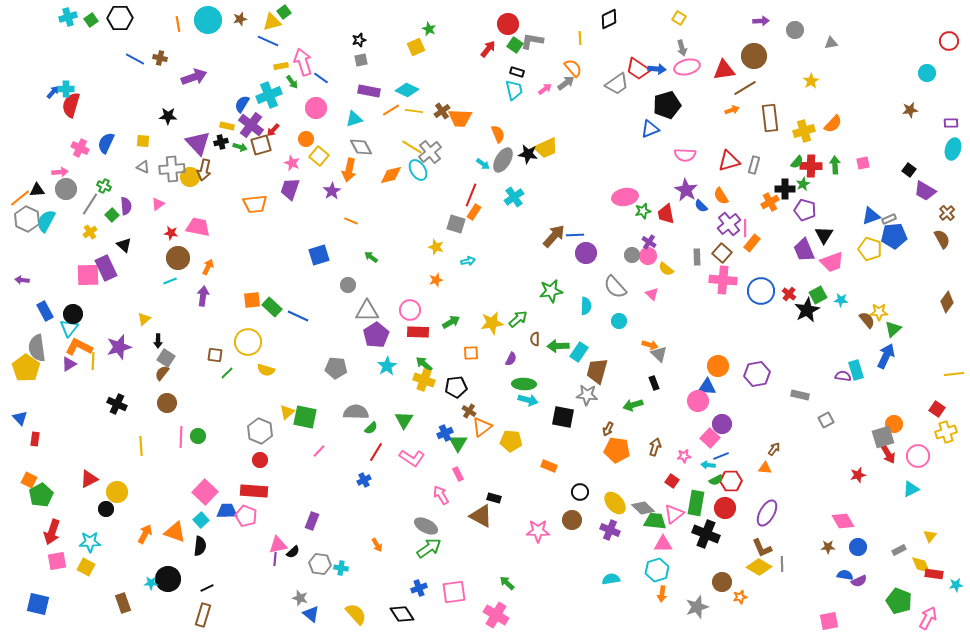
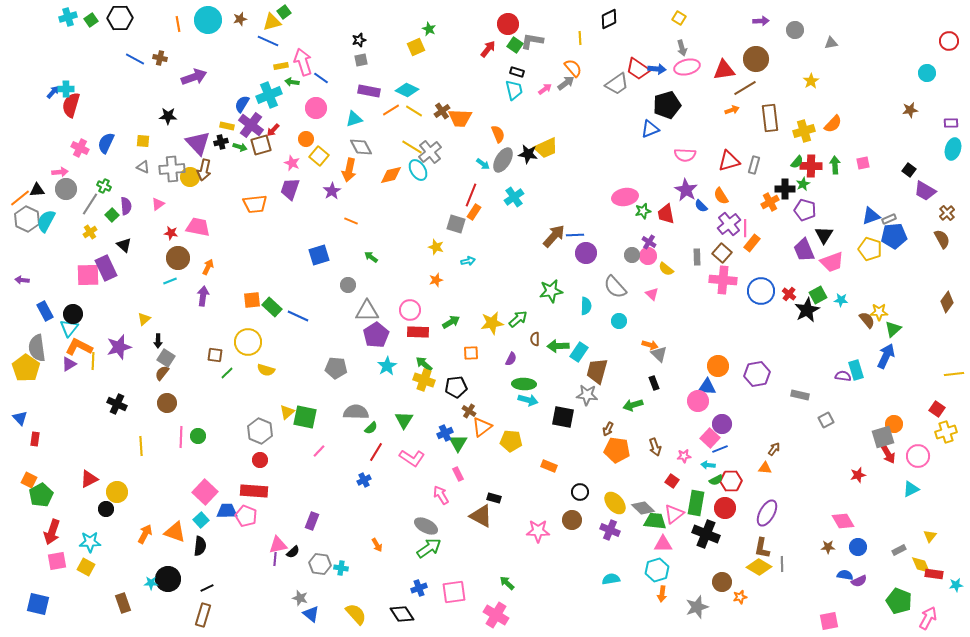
brown circle at (754, 56): moved 2 px right, 3 px down
green arrow at (292, 82): rotated 136 degrees clockwise
yellow line at (414, 111): rotated 24 degrees clockwise
brown arrow at (655, 447): rotated 144 degrees clockwise
blue line at (721, 456): moved 1 px left, 7 px up
brown L-shape at (762, 548): rotated 35 degrees clockwise
